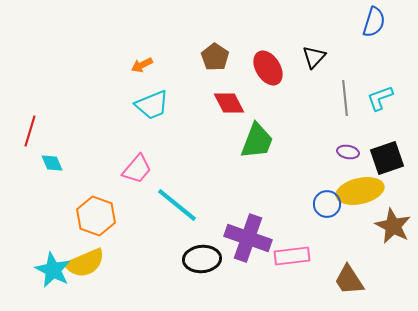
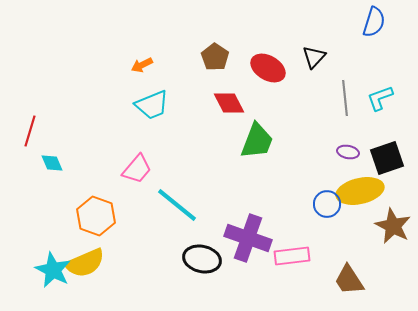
red ellipse: rotated 28 degrees counterclockwise
black ellipse: rotated 18 degrees clockwise
